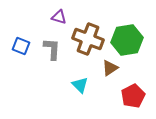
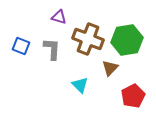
brown triangle: rotated 12 degrees counterclockwise
